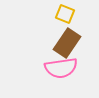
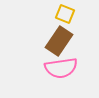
brown rectangle: moved 8 px left, 2 px up
